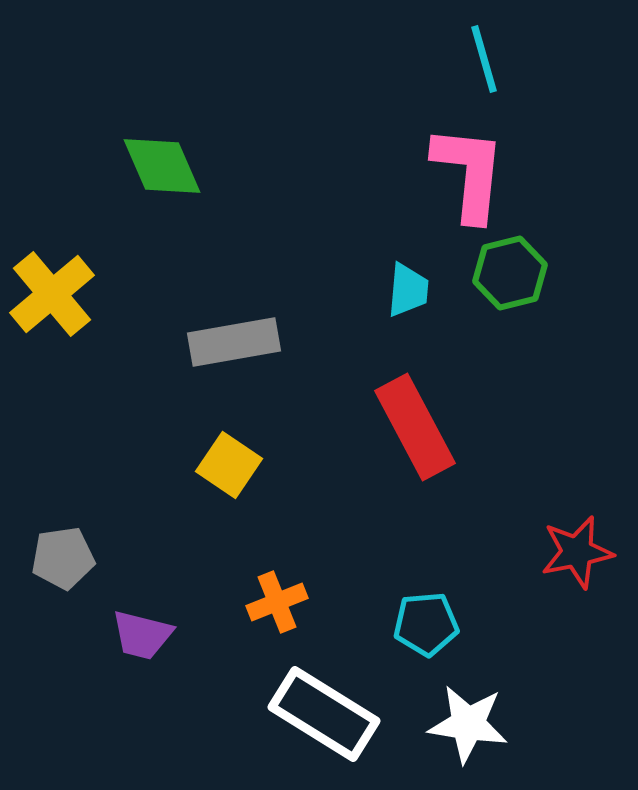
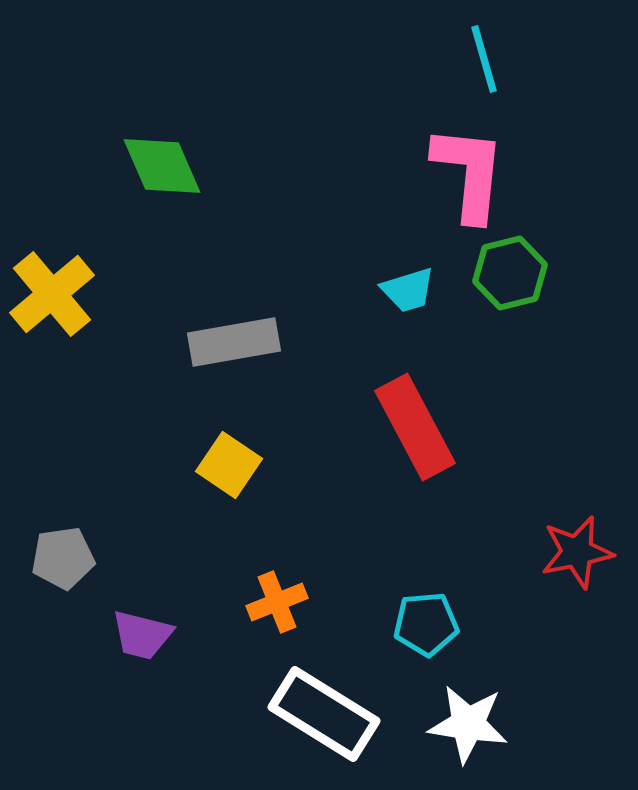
cyan trapezoid: rotated 68 degrees clockwise
